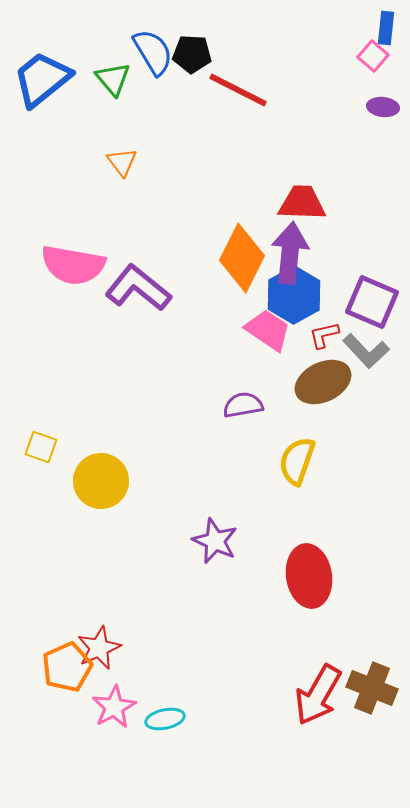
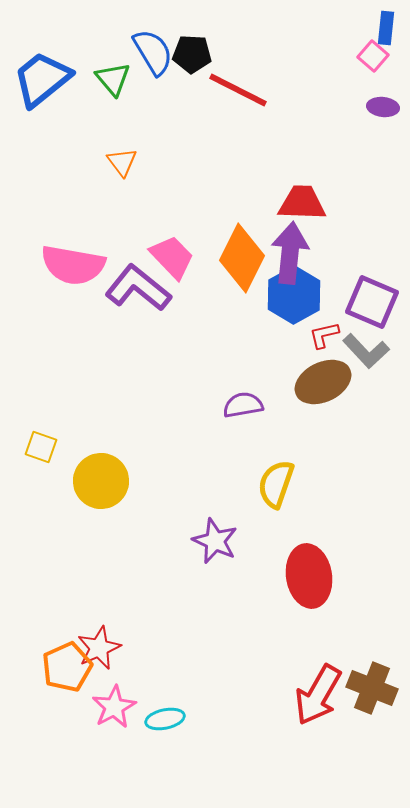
pink trapezoid: moved 96 px left, 73 px up; rotated 12 degrees clockwise
yellow semicircle: moved 21 px left, 23 px down
